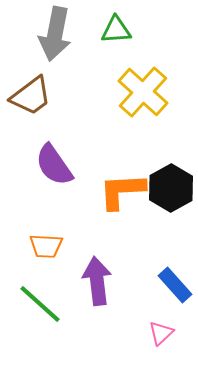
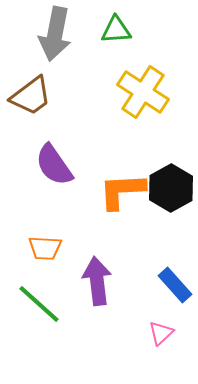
yellow cross: rotated 9 degrees counterclockwise
orange trapezoid: moved 1 px left, 2 px down
green line: moved 1 px left
